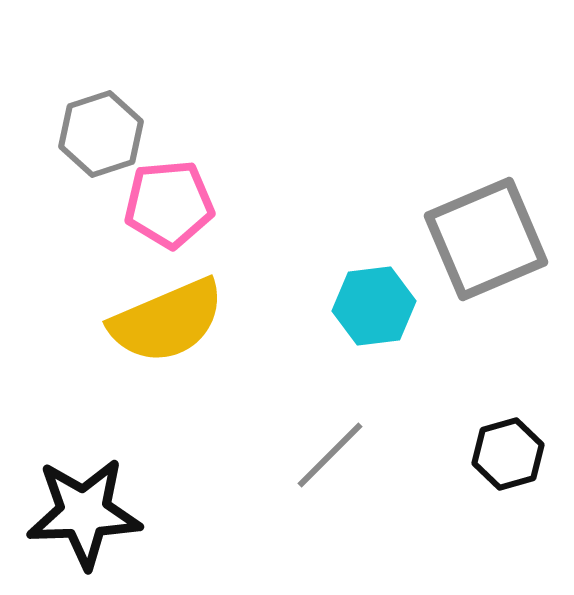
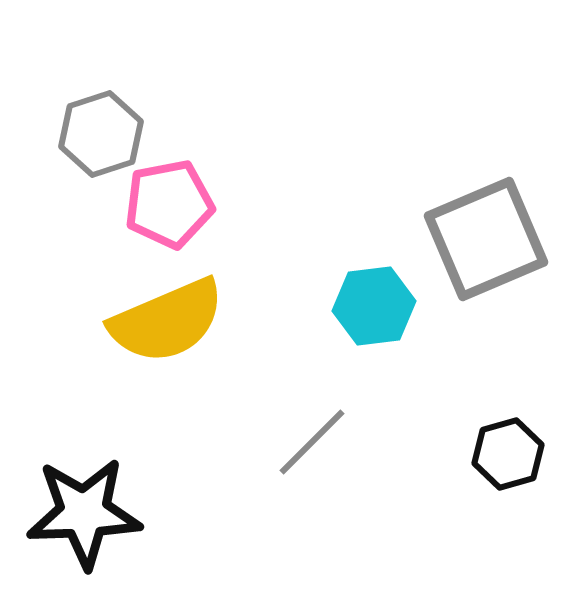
pink pentagon: rotated 6 degrees counterclockwise
gray line: moved 18 px left, 13 px up
